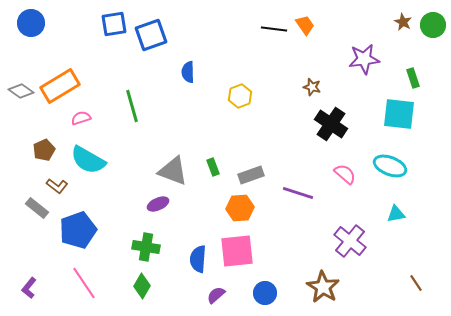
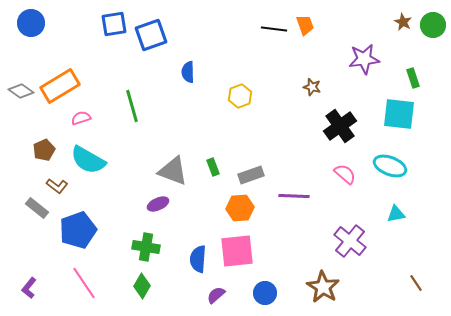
orange trapezoid at (305, 25): rotated 15 degrees clockwise
black cross at (331, 124): moved 9 px right, 2 px down; rotated 20 degrees clockwise
purple line at (298, 193): moved 4 px left, 3 px down; rotated 16 degrees counterclockwise
